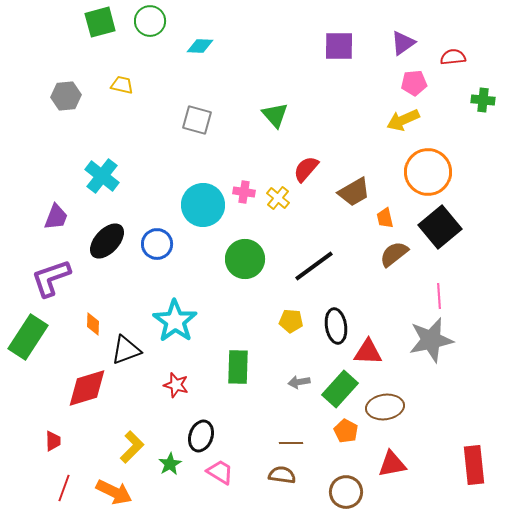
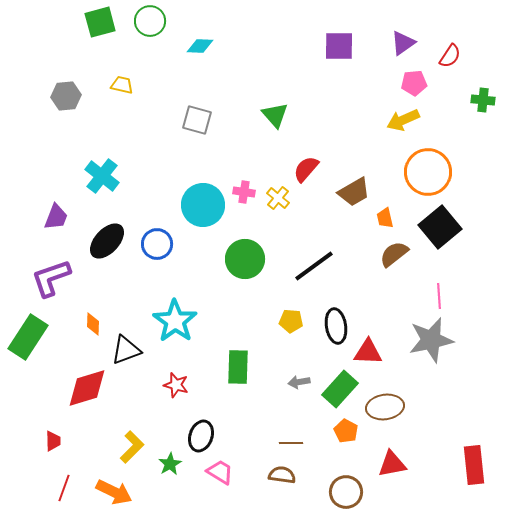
red semicircle at (453, 57): moved 3 px left, 1 px up; rotated 130 degrees clockwise
